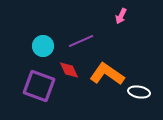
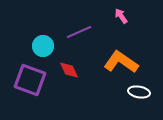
pink arrow: rotated 119 degrees clockwise
purple line: moved 2 px left, 9 px up
orange L-shape: moved 14 px right, 12 px up
purple square: moved 9 px left, 6 px up
